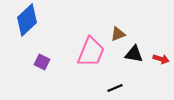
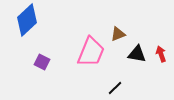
black triangle: moved 3 px right
red arrow: moved 5 px up; rotated 126 degrees counterclockwise
black line: rotated 21 degrees counterclockwise
